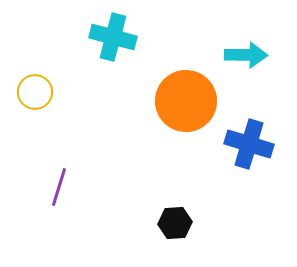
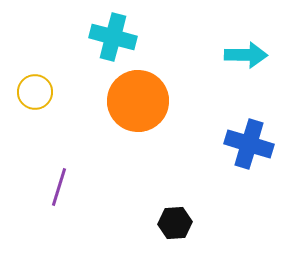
orange circle: moved 48 px left
